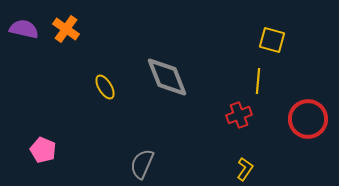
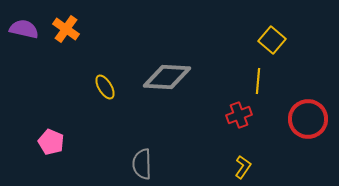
yellow square: rotated 24 degrees clockwise
gray diamond: rotated 66 degrees counterclockwise
pink pentagon: moved 8 px right, 8 px up
gray semicircle: rotated 24 degrees counterclockwise
yellow L-shape: moved 2 px left, 2 px up
